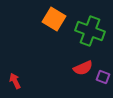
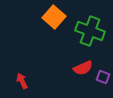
orange square: moved 2 px up; rotated 10 degrees clockwise
red arrow: moved 7 px right
